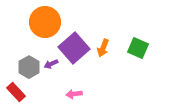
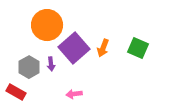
orange circle: moved 2 px right, 3 px down
purple arrow: rotated 72 degrees counterclockwise
red rectangle: rotated 18 degrees counterclockwise
